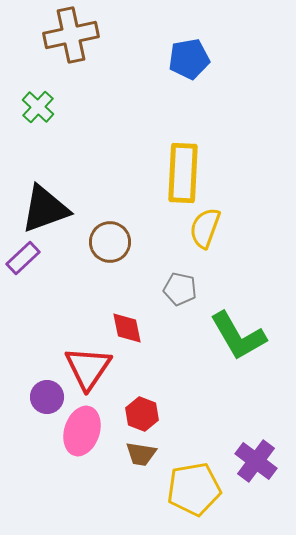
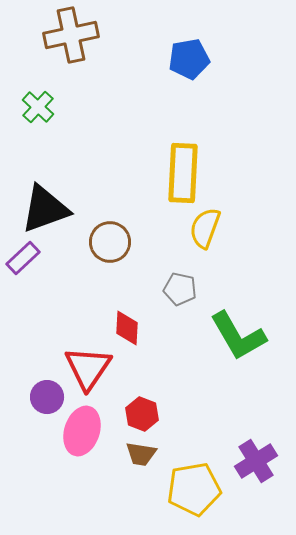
red diamond: rotated 15 degrees clockwise
purple cross: rotated 21 degrees clockwise
